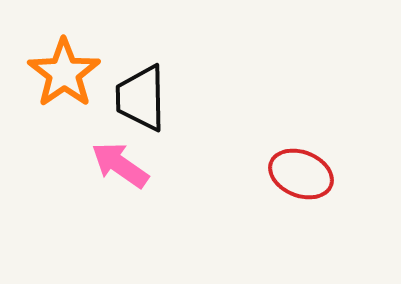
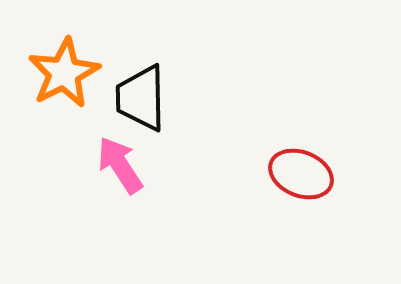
orange star: rotated 8 degrees clockwise
pink arrow: rotated 22 degrees clockwise
